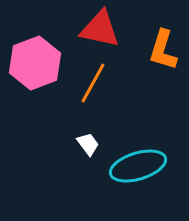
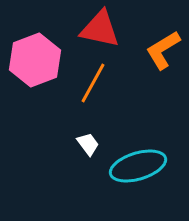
orange L-shape: rotated 42 degrees clockwise
pink hexagon: moved 3 px up
